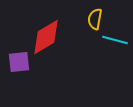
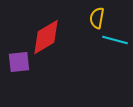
yellow semicircle: moved 2 px right, 1 px up
